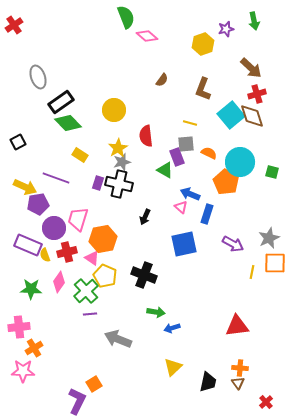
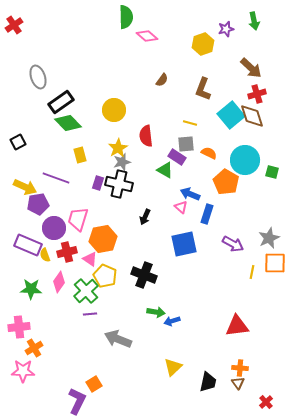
green semicircle at (126, 17): rotated 20 degrees clockwise
yellow rectangle at (80, 155): rotated 42 degrees clockwise
purple rectangle at (177, 157): rotated 36 degrees counterclockwise
cyan circle at (240, 162): moved 5 px right, 2 px up
pink triangle at (92, 258): moved 2 px left, 1 px down
blue arrow at (172, 328): moved 7 px up
